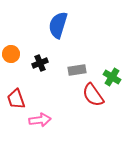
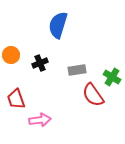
orange circle: moved 1 px down
